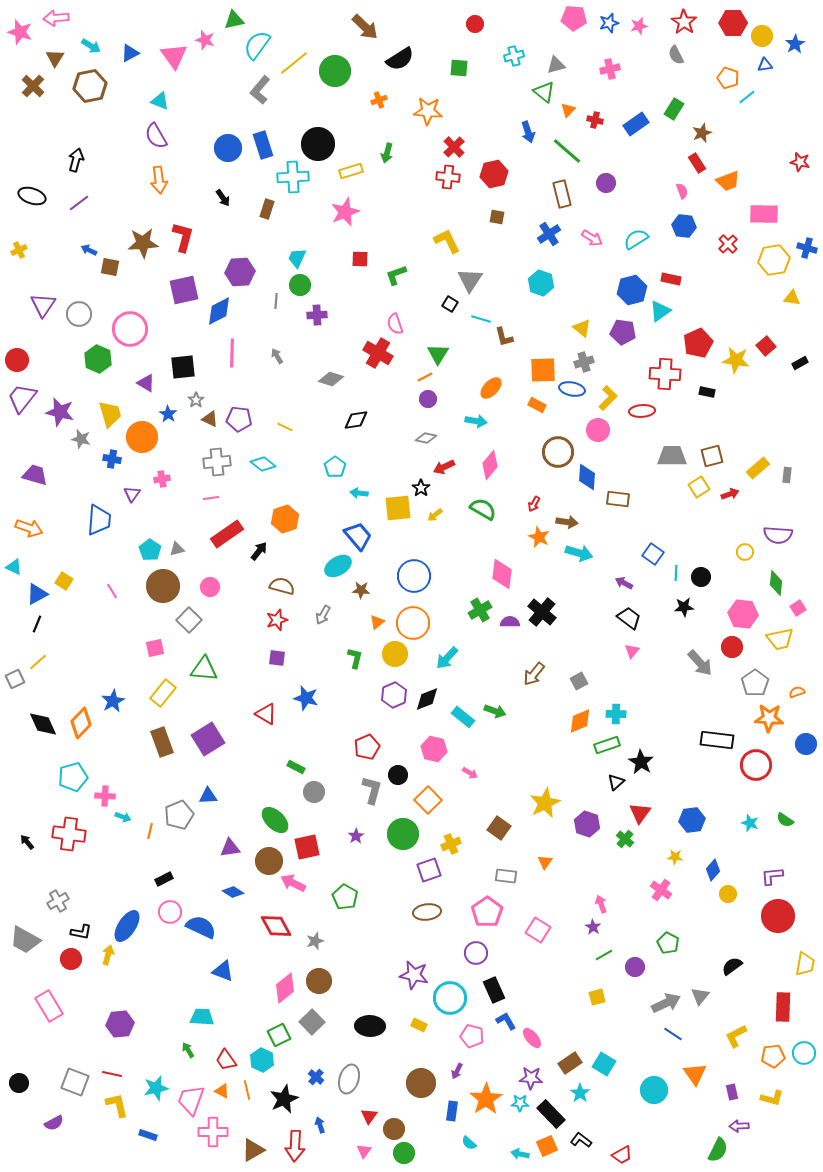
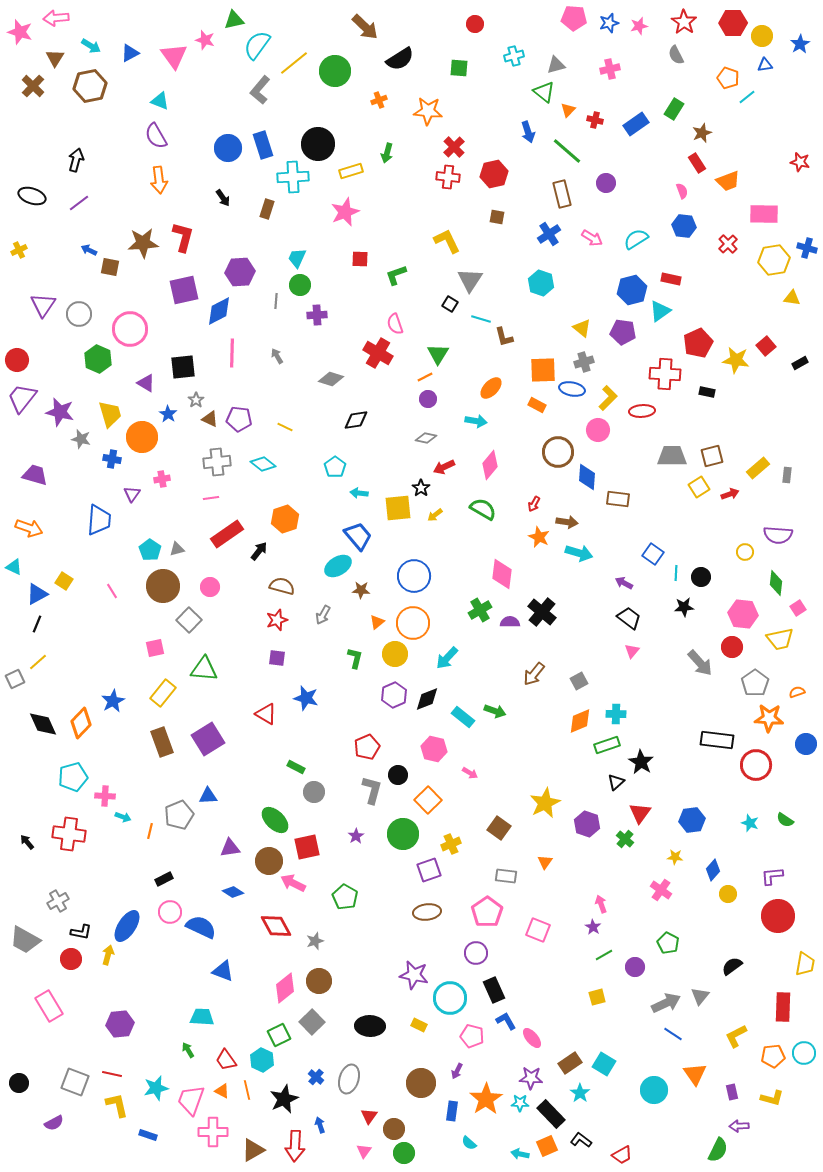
blue star at (795, 44): moved 5 px right
pink square at (538, 930): rotated 10 degrees counterclockwise
